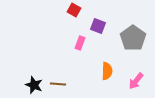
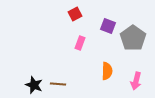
red square: moved 1 px right, 4 px down; rotated 32 degrees clockwise
purple square: moved 10 px right
pink arrow: rotated 24 degrees counterclockwise
